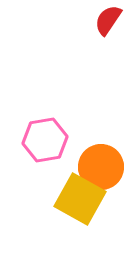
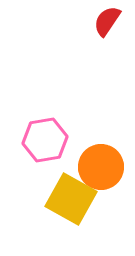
red semicircle: moved 1 px left, 1 px down
yellow square: moved 9 px left
